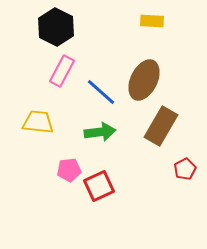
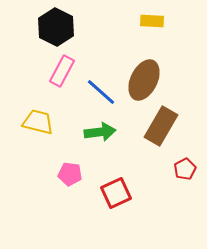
yellow trapezoid: rotated 8 degrees clockwise
pink pentagon: moved 1 px right, 4 px down; rotated 15 degrees clockwise
red square: moved 17 px right, 7 px down
